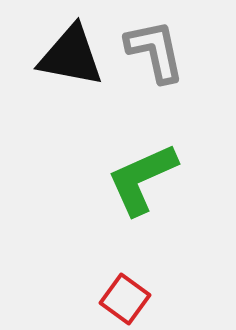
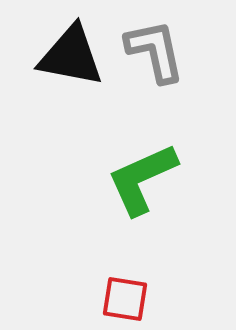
red square: rotated 27 degrees counterclockwise
